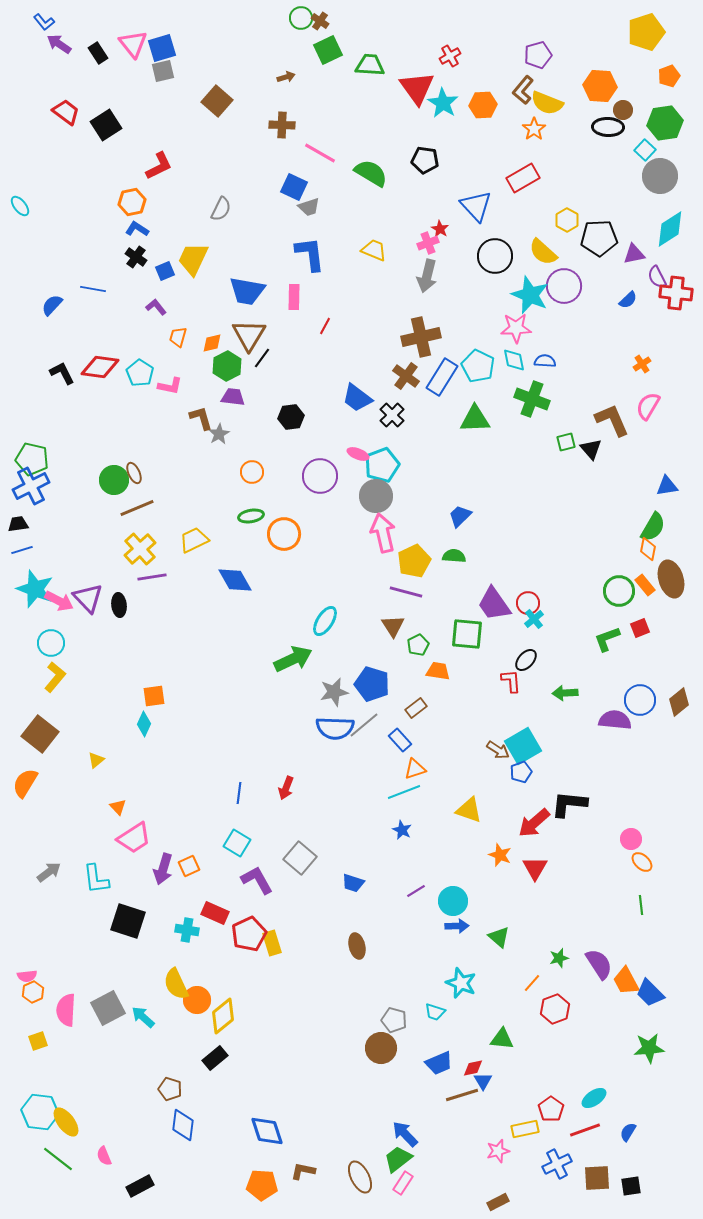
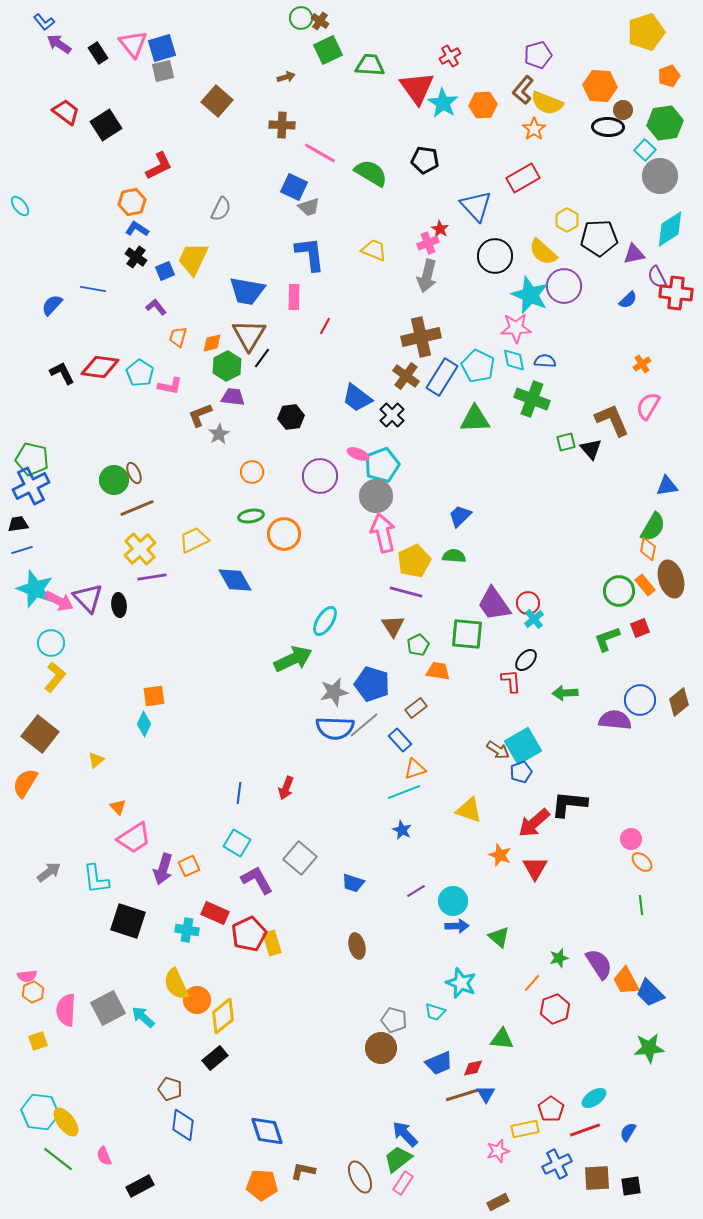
brown L-shape at (201, 418): moved 1 px left, 3 px up; rotated 96 degrees counterclockwise
blue triangle at (483, 1081): moved 3 px right, 13 px down
